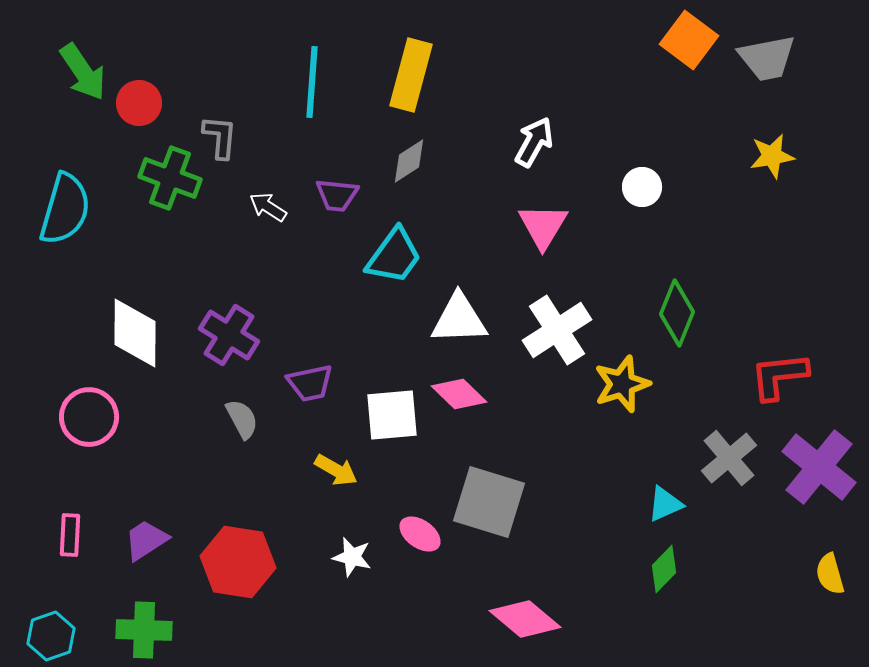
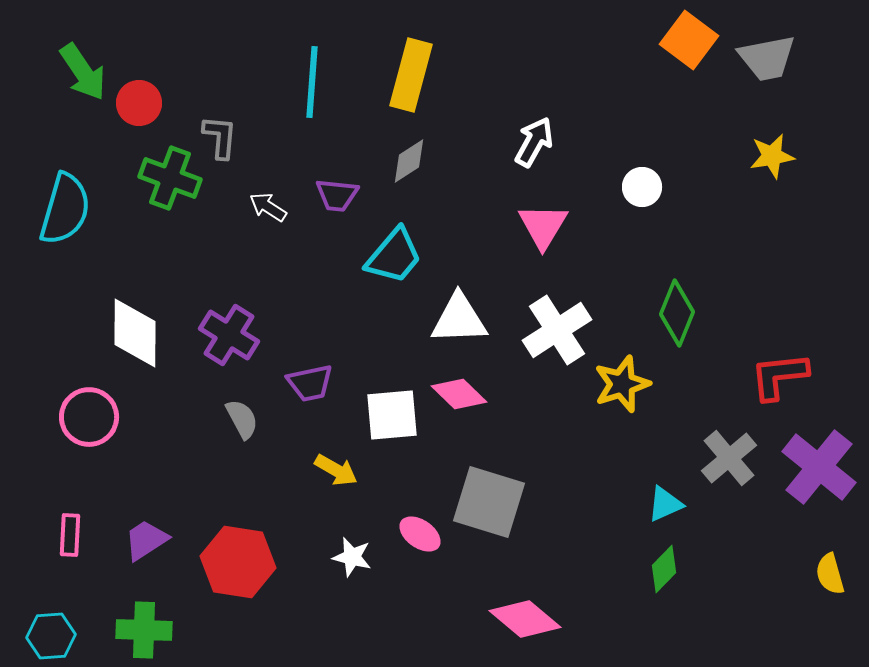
cyan trapezoid at (394, 256): rotated 4 degrees clockwise
cyan hexagon at (51, 636): rotated 15 degrees clockwise
